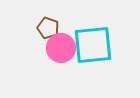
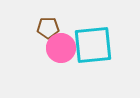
brown pentagon: rotated 20 degrees counterclockwise
